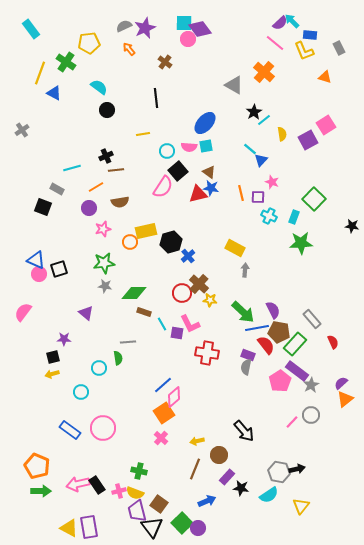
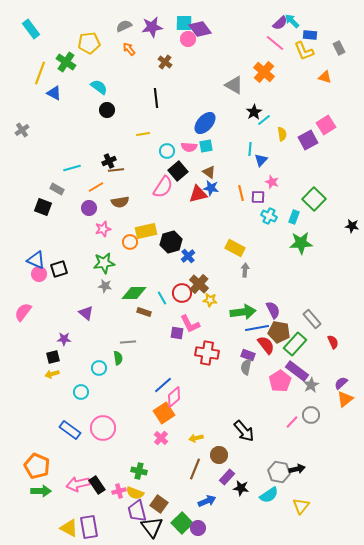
purple star at (145, 28): moved 7 px right, 1 px up; rotated 15 degrees clockwise
cyan line at (250, 149): rotated 56 degrees clockwise
black cross at (106, 156): moved 3 px right, 5 px down
green arrow at (243, 312): rotated 50 degrees counterclockwise
cyan line at (162, 324): moved 26 px up
yellow arrow at (197, 441): moved 1 px left, 3 px up
